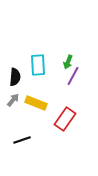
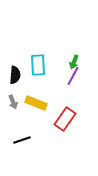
green arrow: moved 6 px right
black semicircle: moved 2 px up
gray arrow: moved 2 px down; rotated 120 degrees clockwise
